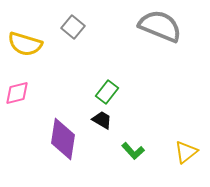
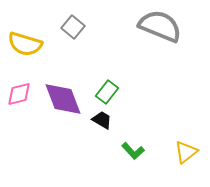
pink diamond: moved 2 px right, 1 px down
purple diamond: moved 40 px up; rotated 30 degrees counterclockwise
